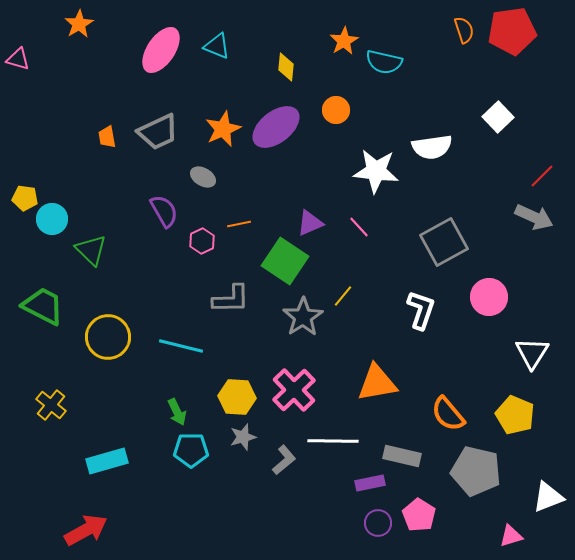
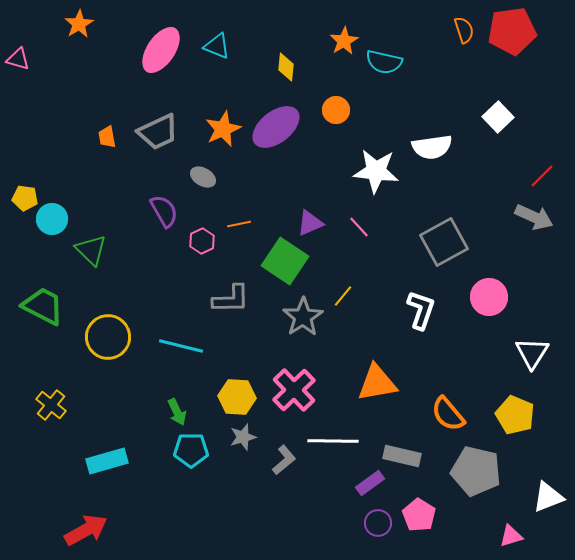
purple rectangle at (370, 483): rotated 24 degrees counterclockwise
